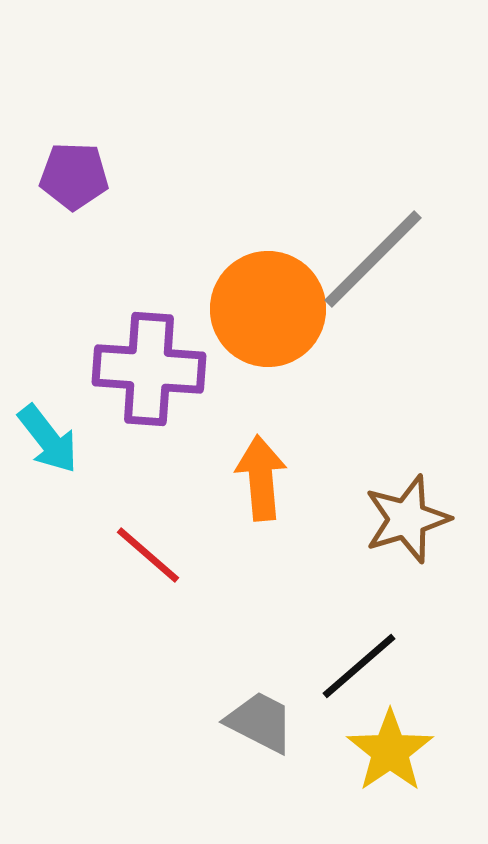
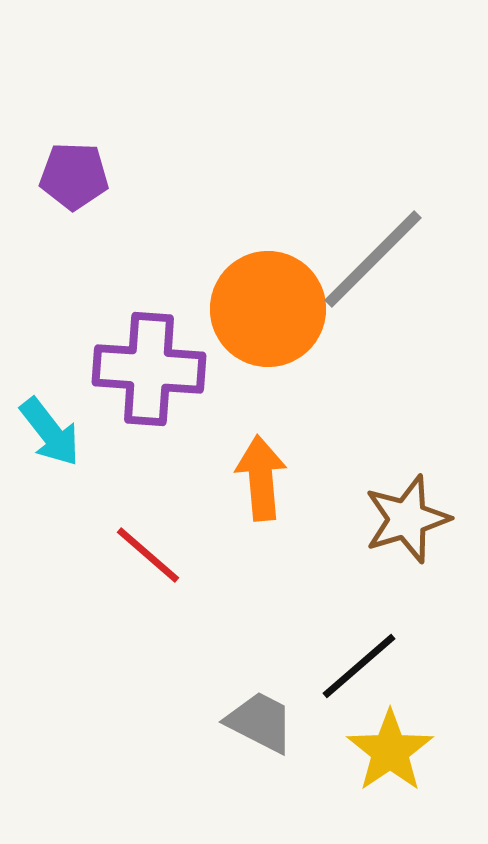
cyan arrow: moved 2 px right, 7 px up
